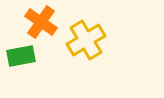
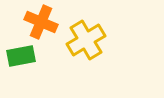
orange cross: rotated 12 degrees counterclockwise
